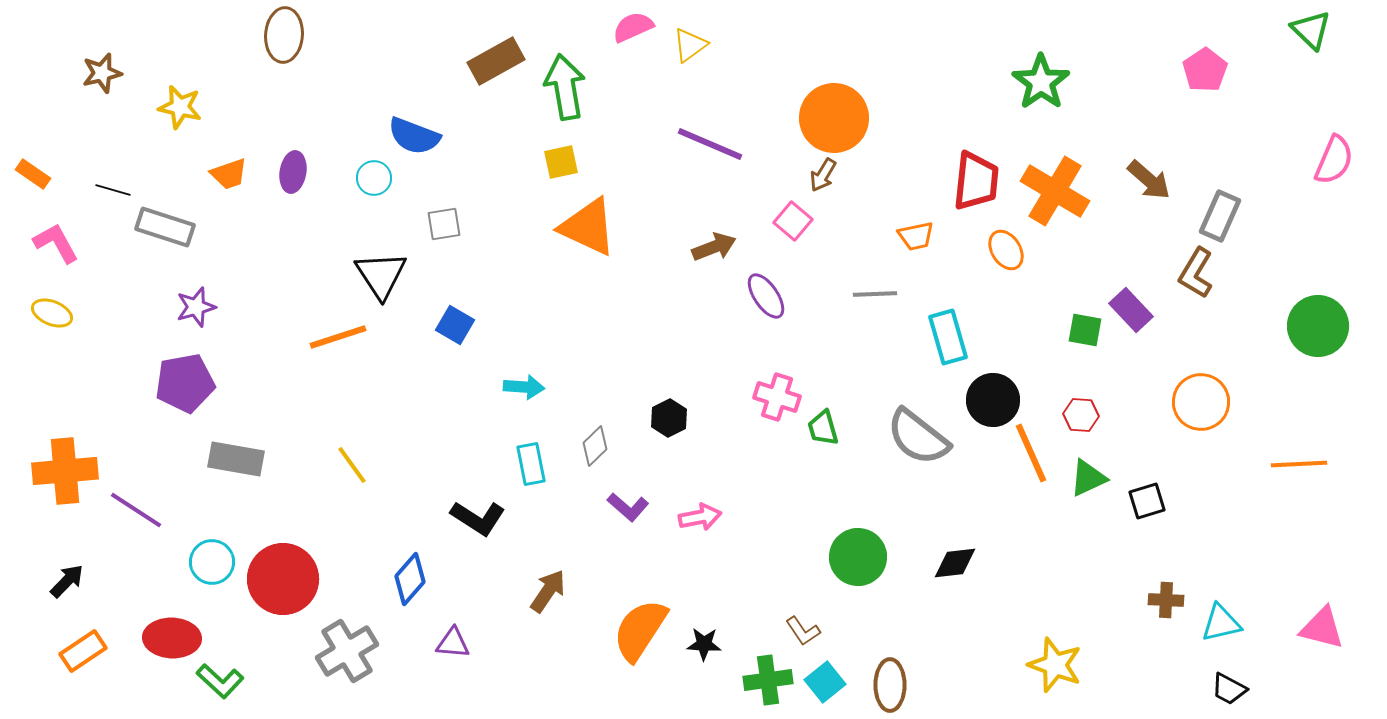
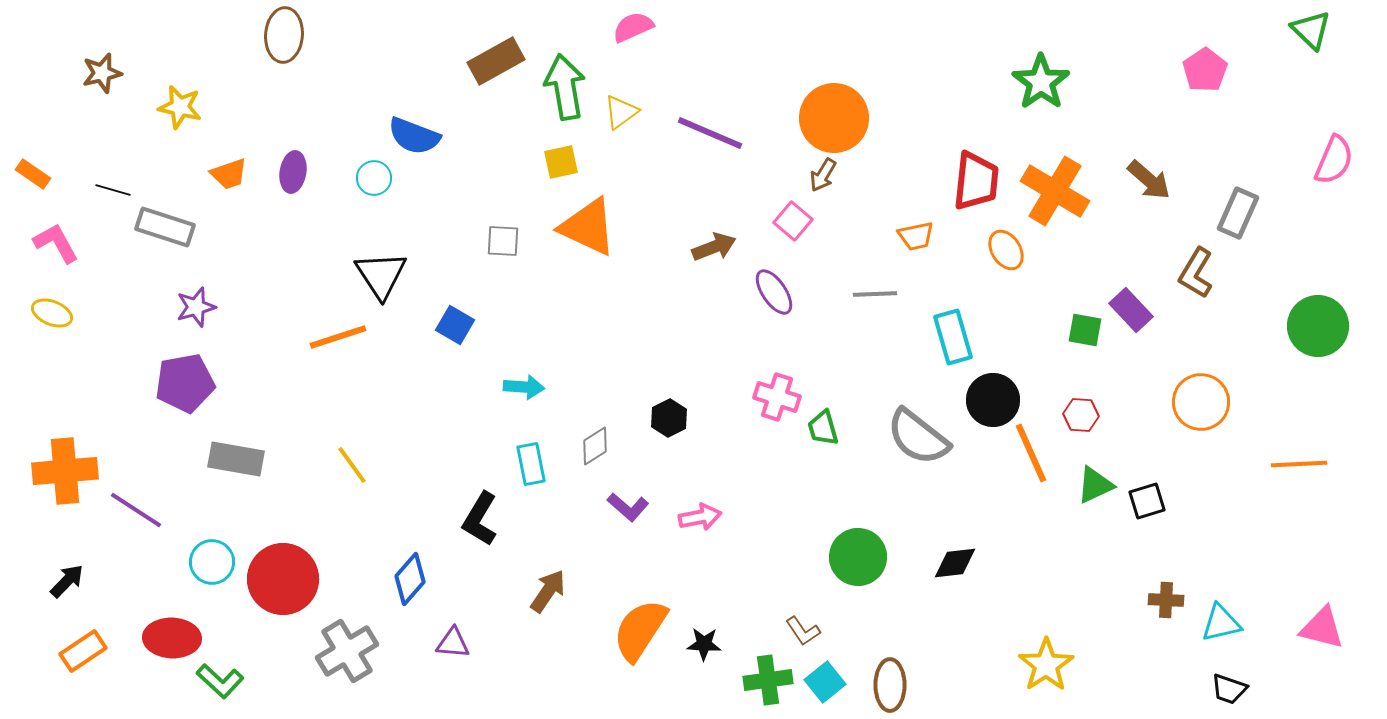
yellow triangle at (690, 45): moved 69 px left, 67 px down
purple line at (710, 144): moved 11 px up
gray rectangle at (1220, 216): moved 18 px right, 3 px up
gray square at (444, 224): moved 59 px right, 17 px down; rotated 12 degrees clockwise
purple ellipse at (766, 296): moved 8 px right, 4 px up
cyan rectangle at (948, 337): moved 5 px right
gray diamond at (595, 446): rotated 12 degrees clockwise
green triangle at (1088, 478): moved 7 px right, 7 px down
black L-shape at (478, 518): moved 2 px right, 1 px down; rotated 88 degrees clockwise
yellow star at (1055, 665): moved 9 px left; rotated 18 degrees clockwise
black trapezoid at (1229, 689): rotated 9 degrees counterclockwise
